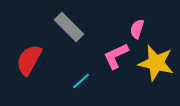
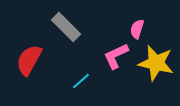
gray rectangle: moved 3 px left
